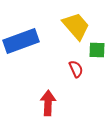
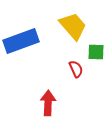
yellow trapezoid: moved 3 px left
green square: moved 1 px left, 2 px down
